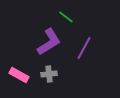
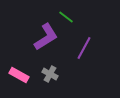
purple L-shape: moved 3 px left, 5 px up
gray cross: moved 1 px right; rotated 35 degrees clockwise
